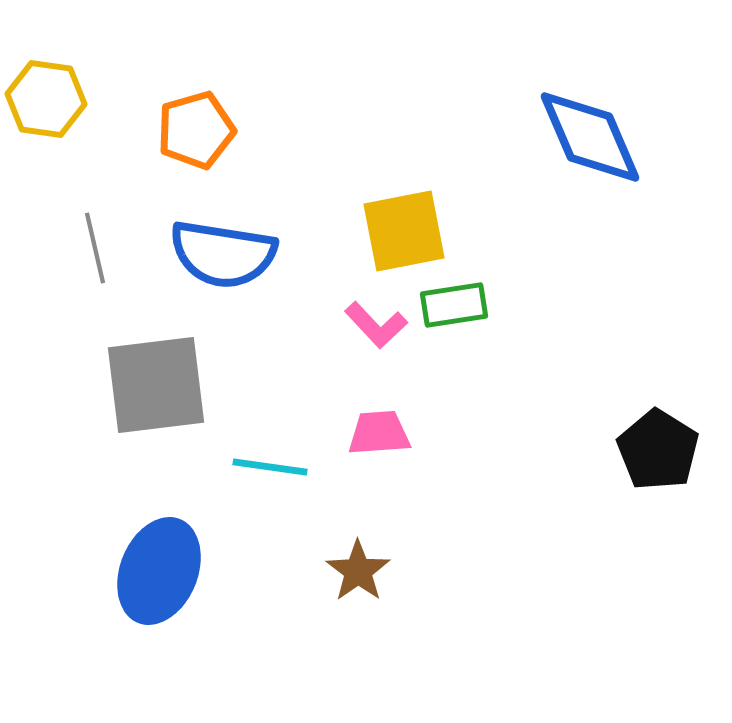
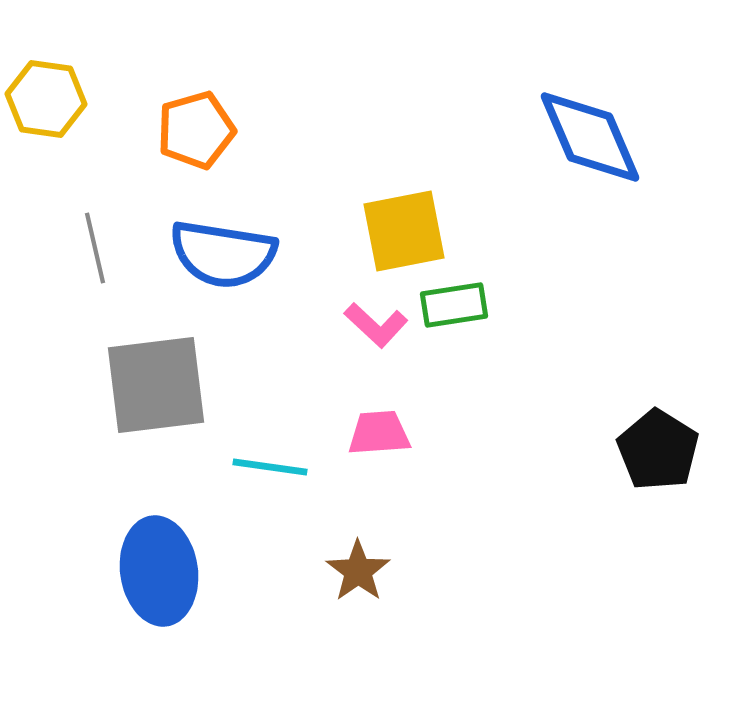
pink L-shape: rotated 4 degrees counterclockwise
blue ellipse: rotated 30 degrees counterclockwise
